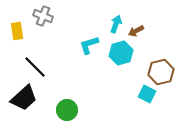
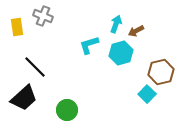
yellow rectangle: moved 4 px up
cyan square: rotated 18 degrees clockwise
